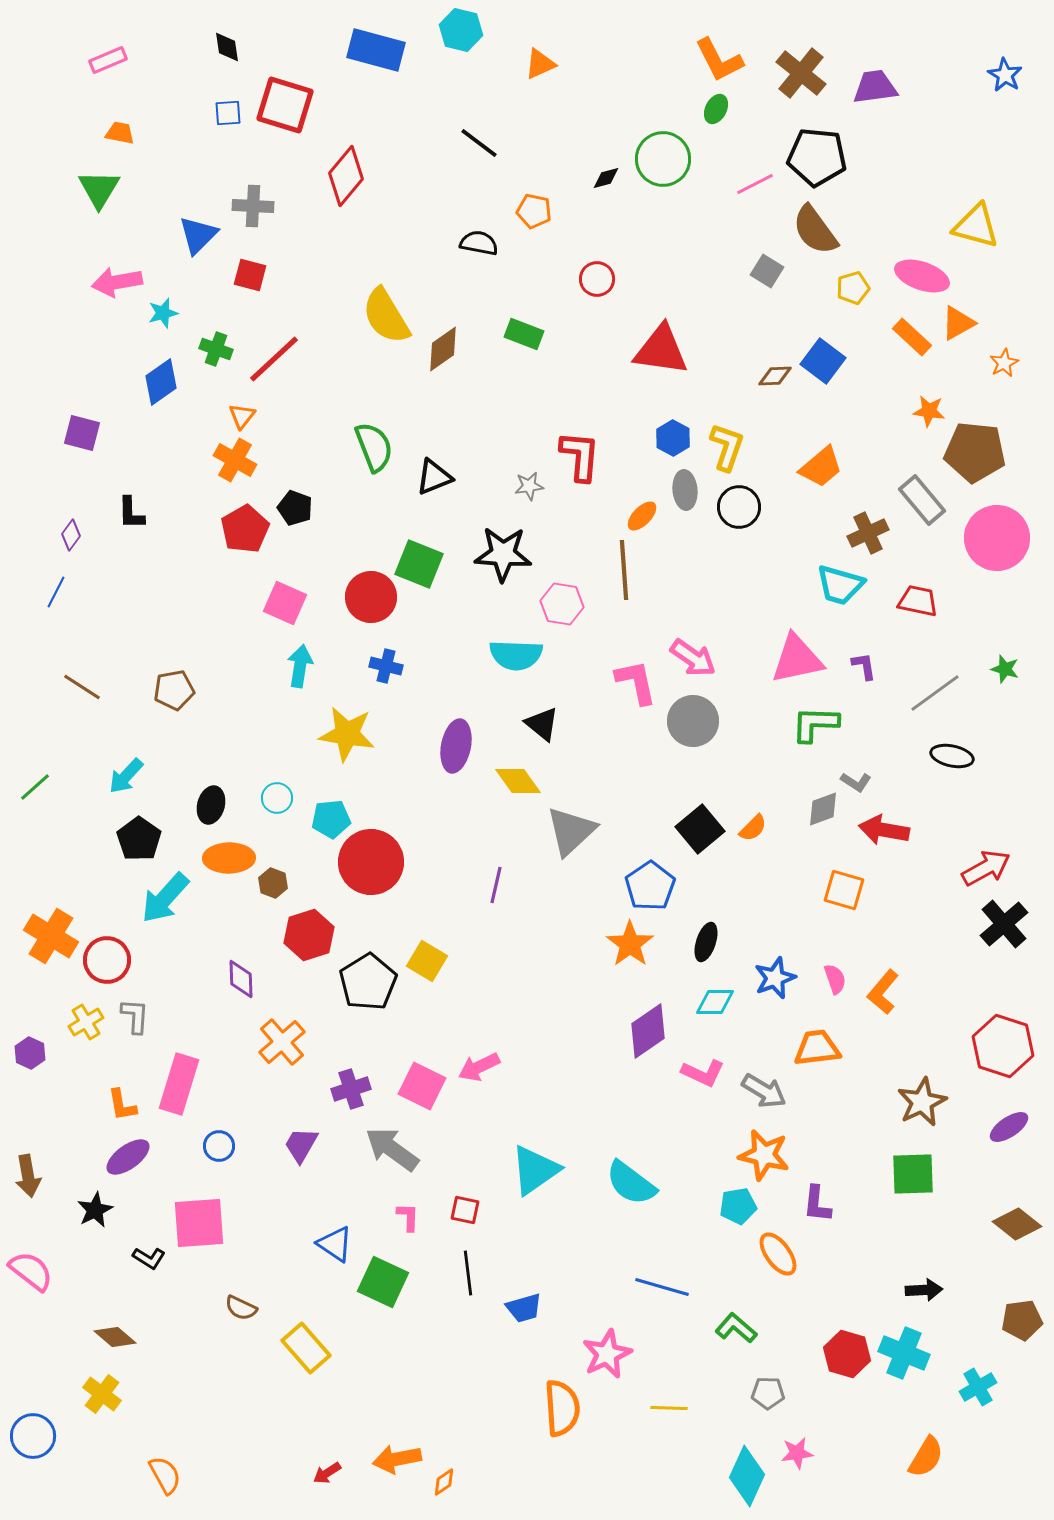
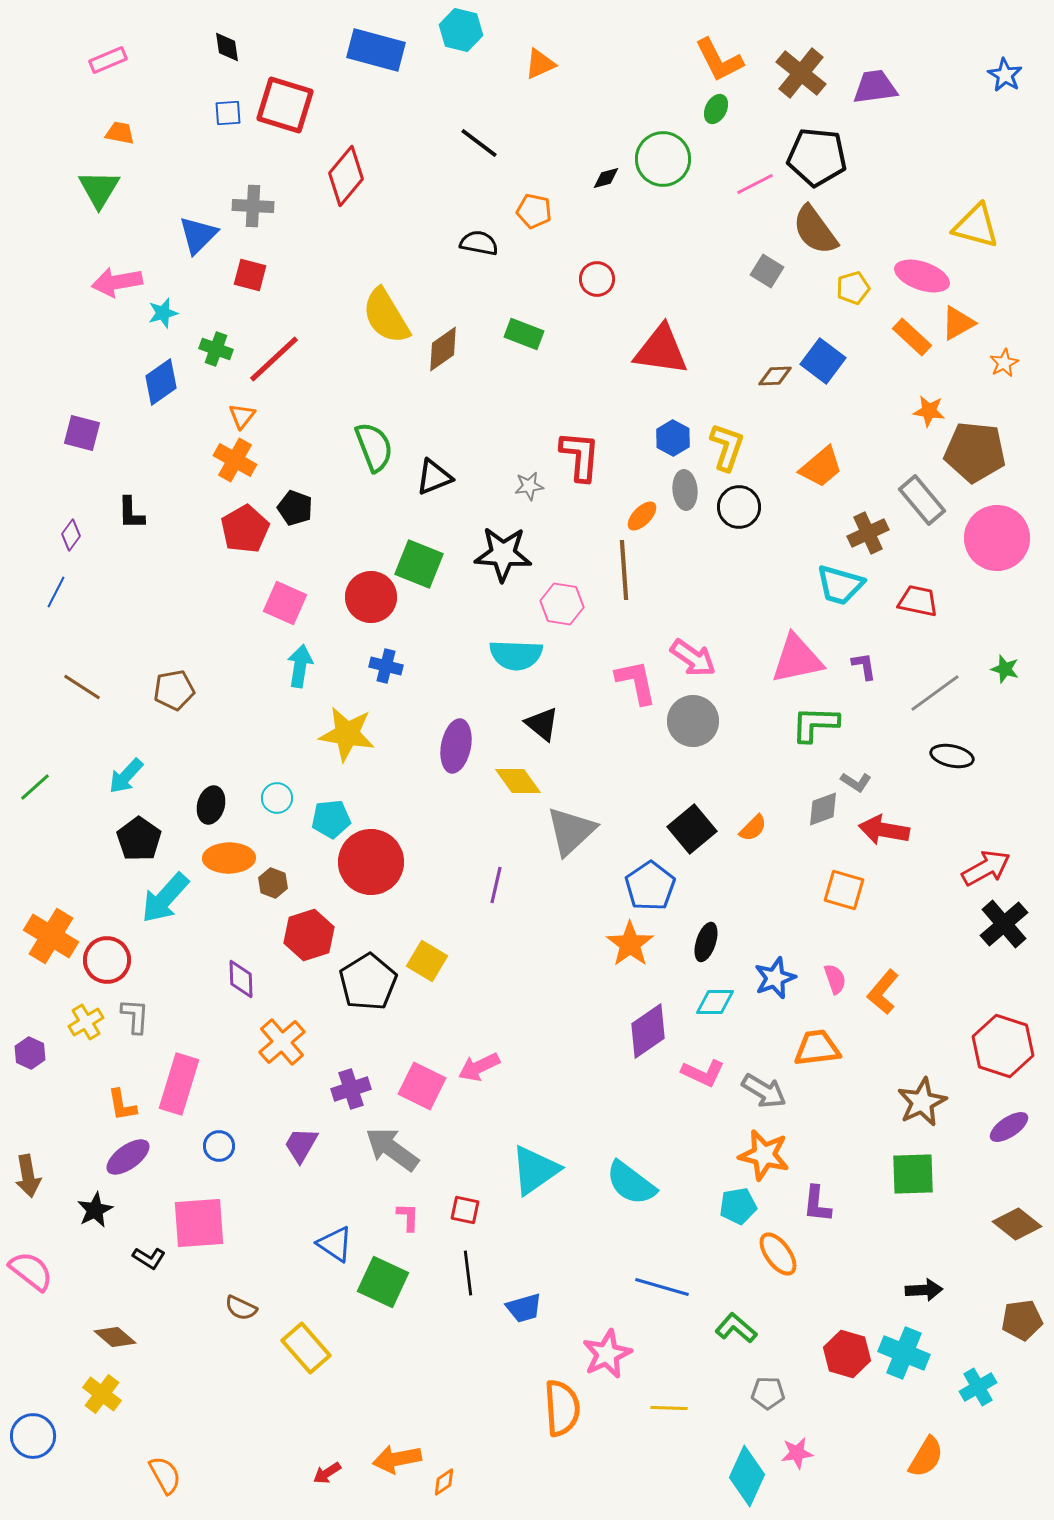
black square at (700, 829): moved 8 px left
